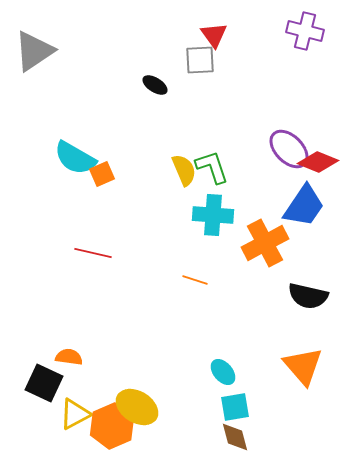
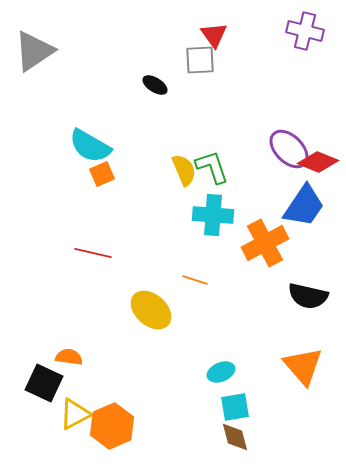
cyan semicircle: moved 15 px right, 12 px up
cyan ellipse: moved 2 px left; rotated 72 degrees counterclockwise
yellow ellipse: moved 14 px right, 97 px up; rotated 9 degrees clockwise
